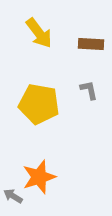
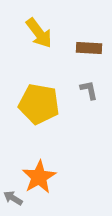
brown rectangle: moved 2 px left, 4 px down
orange star: rotated 12 degrees counterclockwise
gray arrow: moved 2 px down
